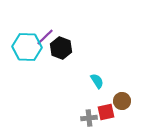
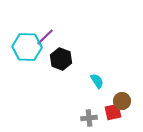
black hexagon: moved 11 px down
red square: moved 7 px right
